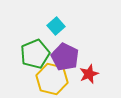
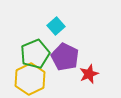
yellow hexagon: moved 22 px left; rotated 20 degrees clockwise
